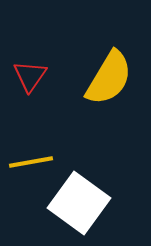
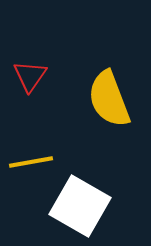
yellow semicircle: moved 21 px down; rotated 128 degrees clockwise
white square: moved 1 px right, 3 px down; rotated 6 degrees counterclockwise
